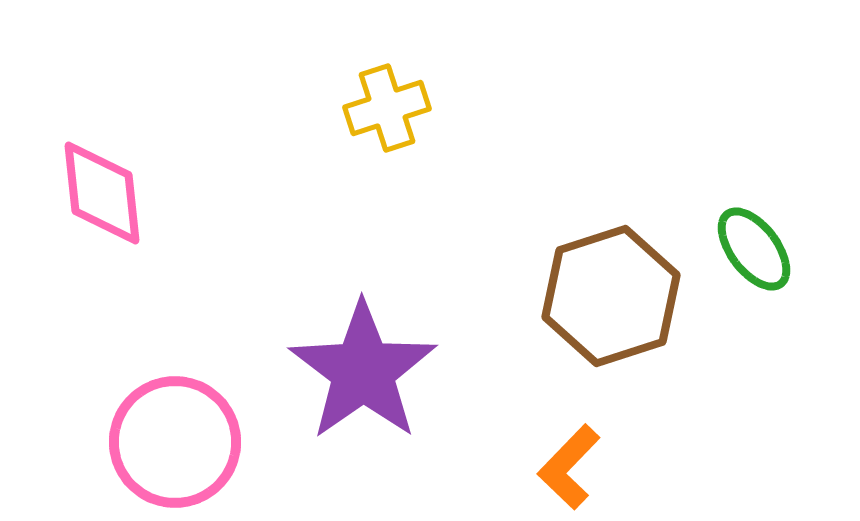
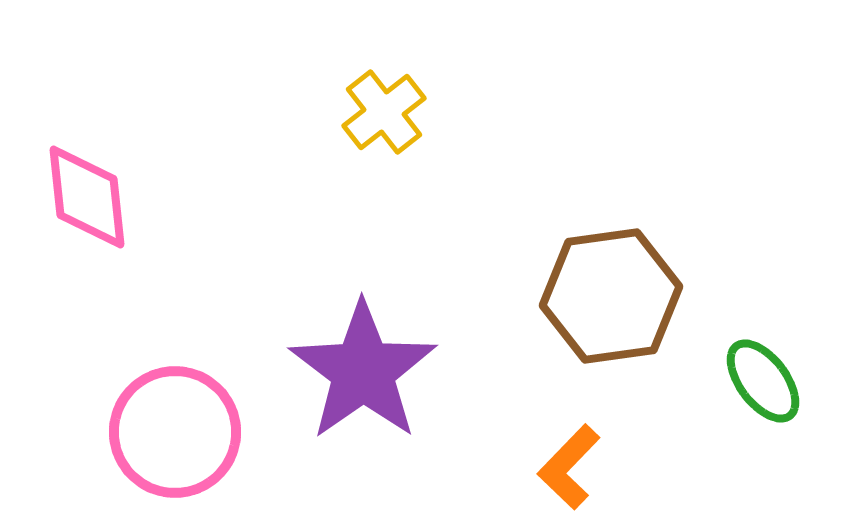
yellow cross: moved 3 px left, 4 px down; rotated 20 degrees counterclockwise
pink diamond: moved 15 px left, 4 px down
green ellipse: moved 9 px right, 132 px down
brown hexagon: rotated 10 degrees clockwise
pink circle: moved 10 px up
